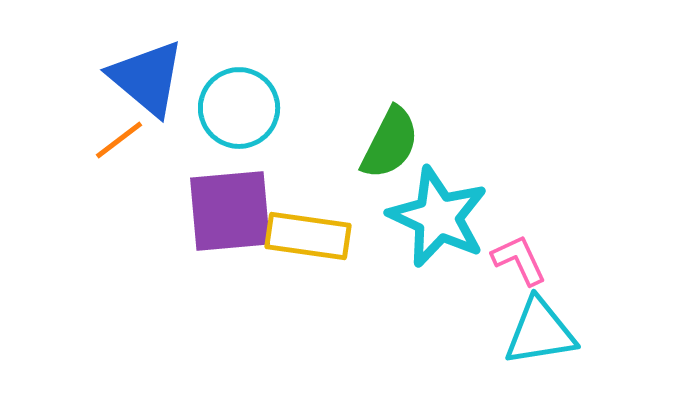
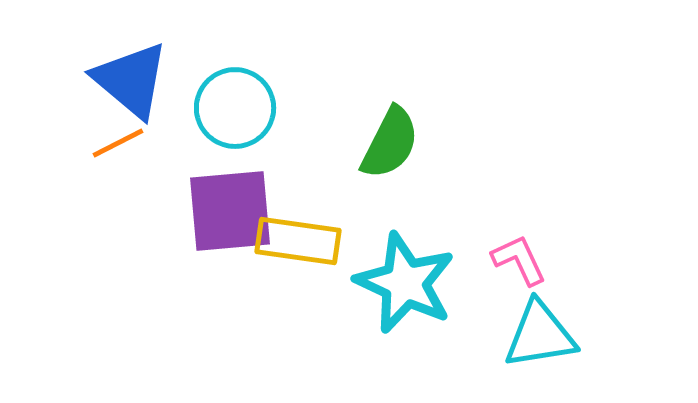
blue triangle: moved 16 px left, 2 px down
cyan circle: moved 4 px left
orange line: moved 1 px left, 3 px down; rotated 10 degrees clockwise
cyan star: moved 33 px left, 66 px down
yellow rectangle: moved 10 px left, 5 px down
cyan triangle: moved 3 px down
